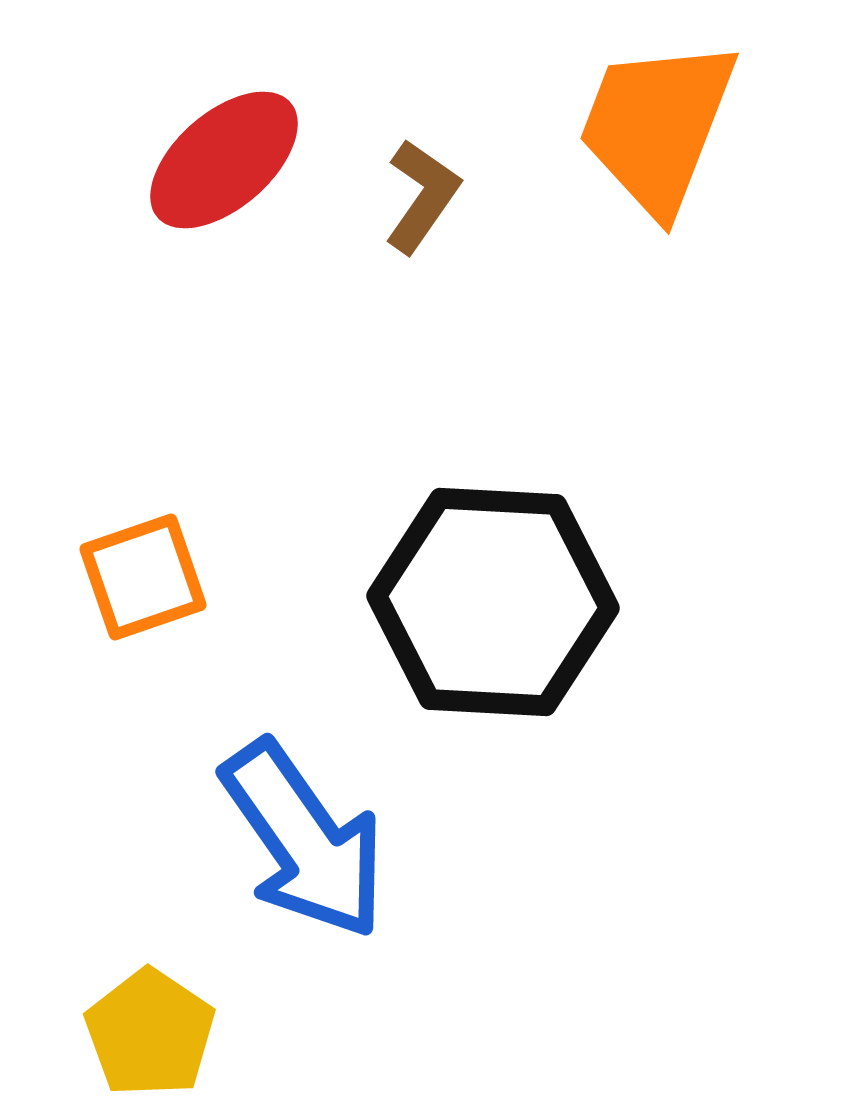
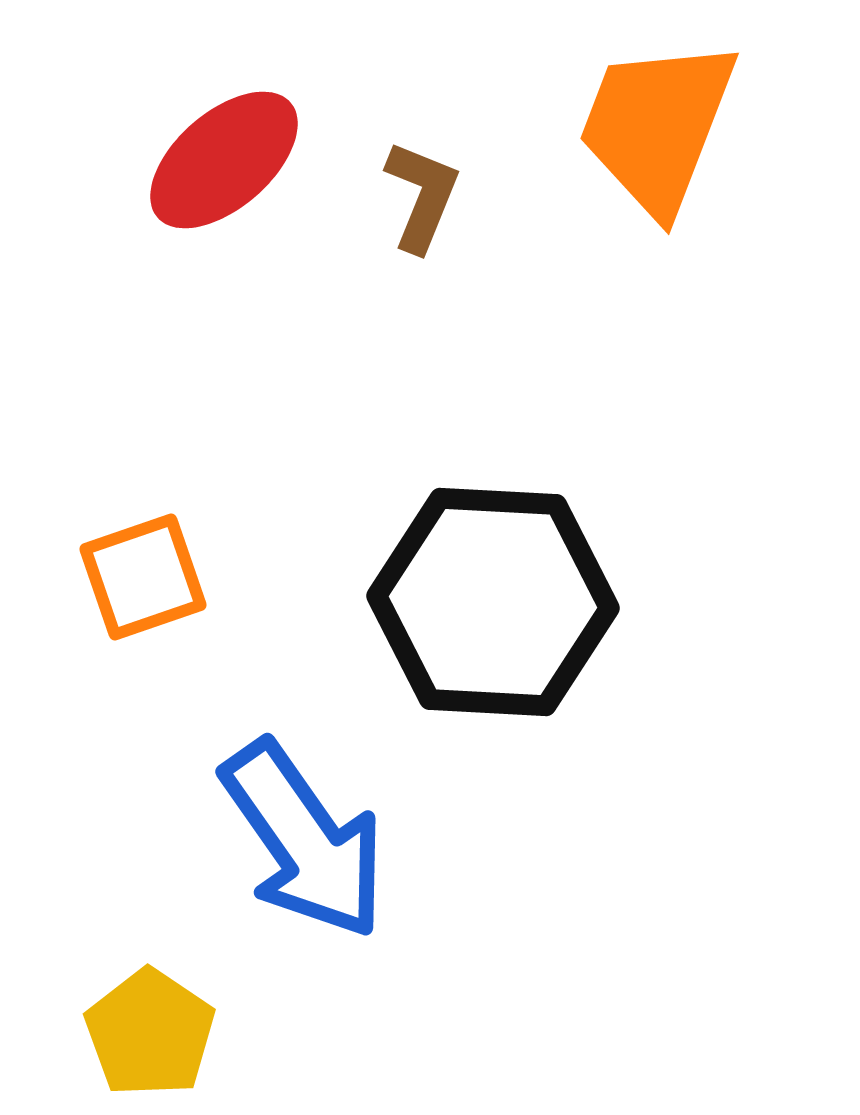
brown L-shape: rotated 13 degrees counterclockwise
